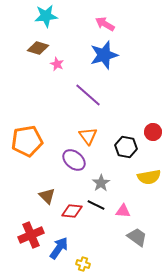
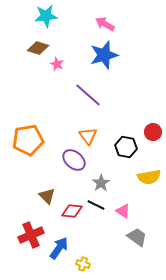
orange pentagon: moved 1 px right, 1 px up
pink triangle: rotated 28 degrees clockwise
